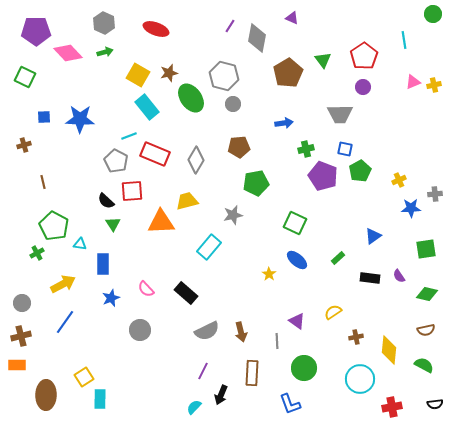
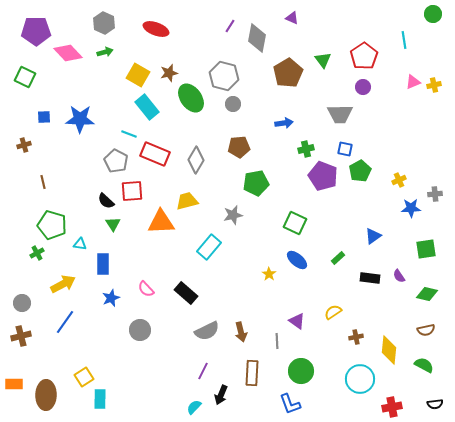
cyan line at (129, 136): moved 2 px up; rotated 42 degrees clockwise
green pentagon at (54, 226): moved 2 px left, 1 px up; rotated 12 degrees counterclockwise
orange rectangle at (17, 365): moved 3 px left, 19 px down
green circle at (304, 368): moved 3 px left, 3 px down
